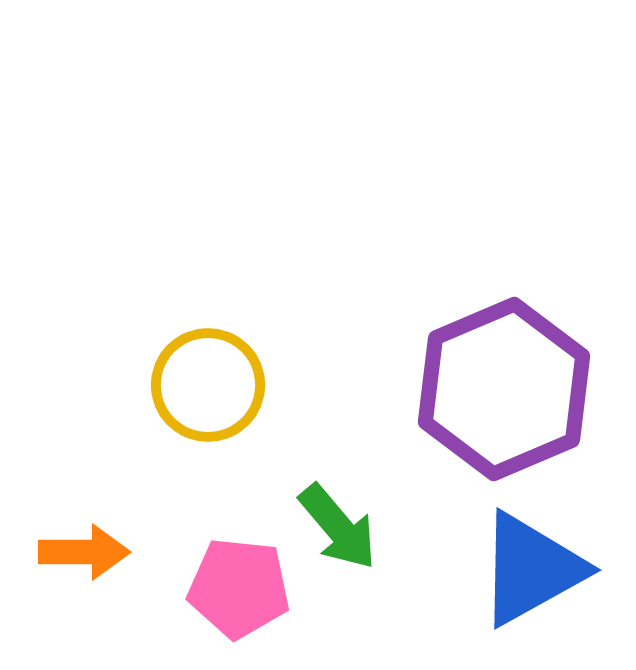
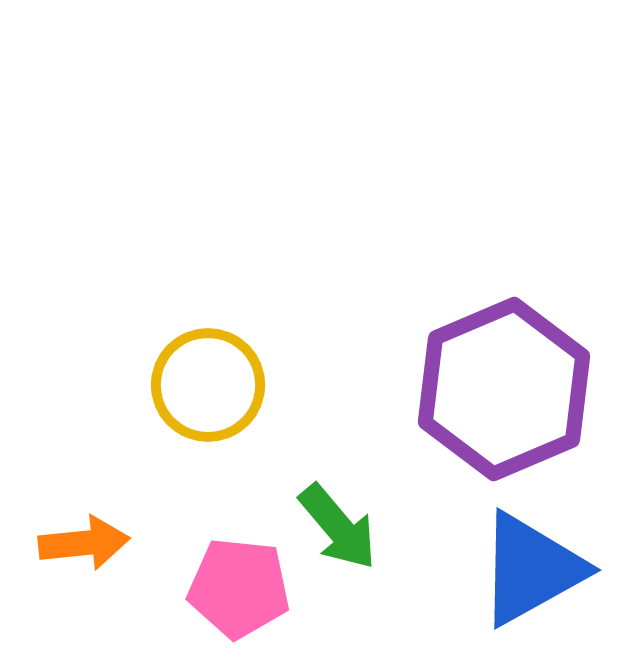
orange arrow: moved 9 px up; rotated 6 degrees counterclockwise
